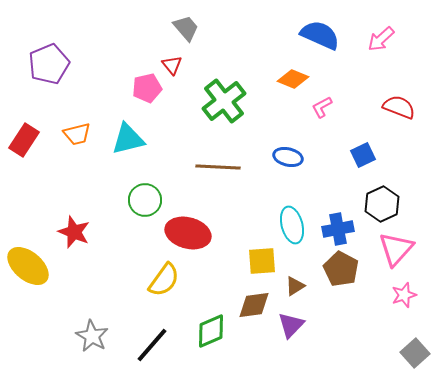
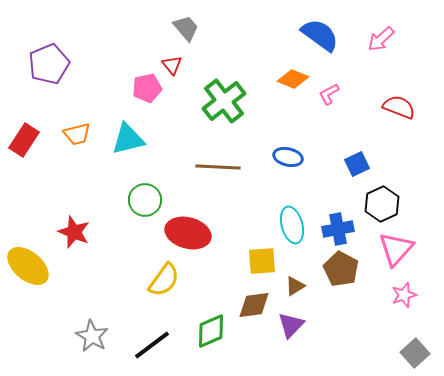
blue semicircle: rotated 12 degrees clockwise
pink L-shape: moved 7 px right, 13 px up
blue square: moved 6 px left, 9 px down
black line: rotated 12 degrees clockwise
